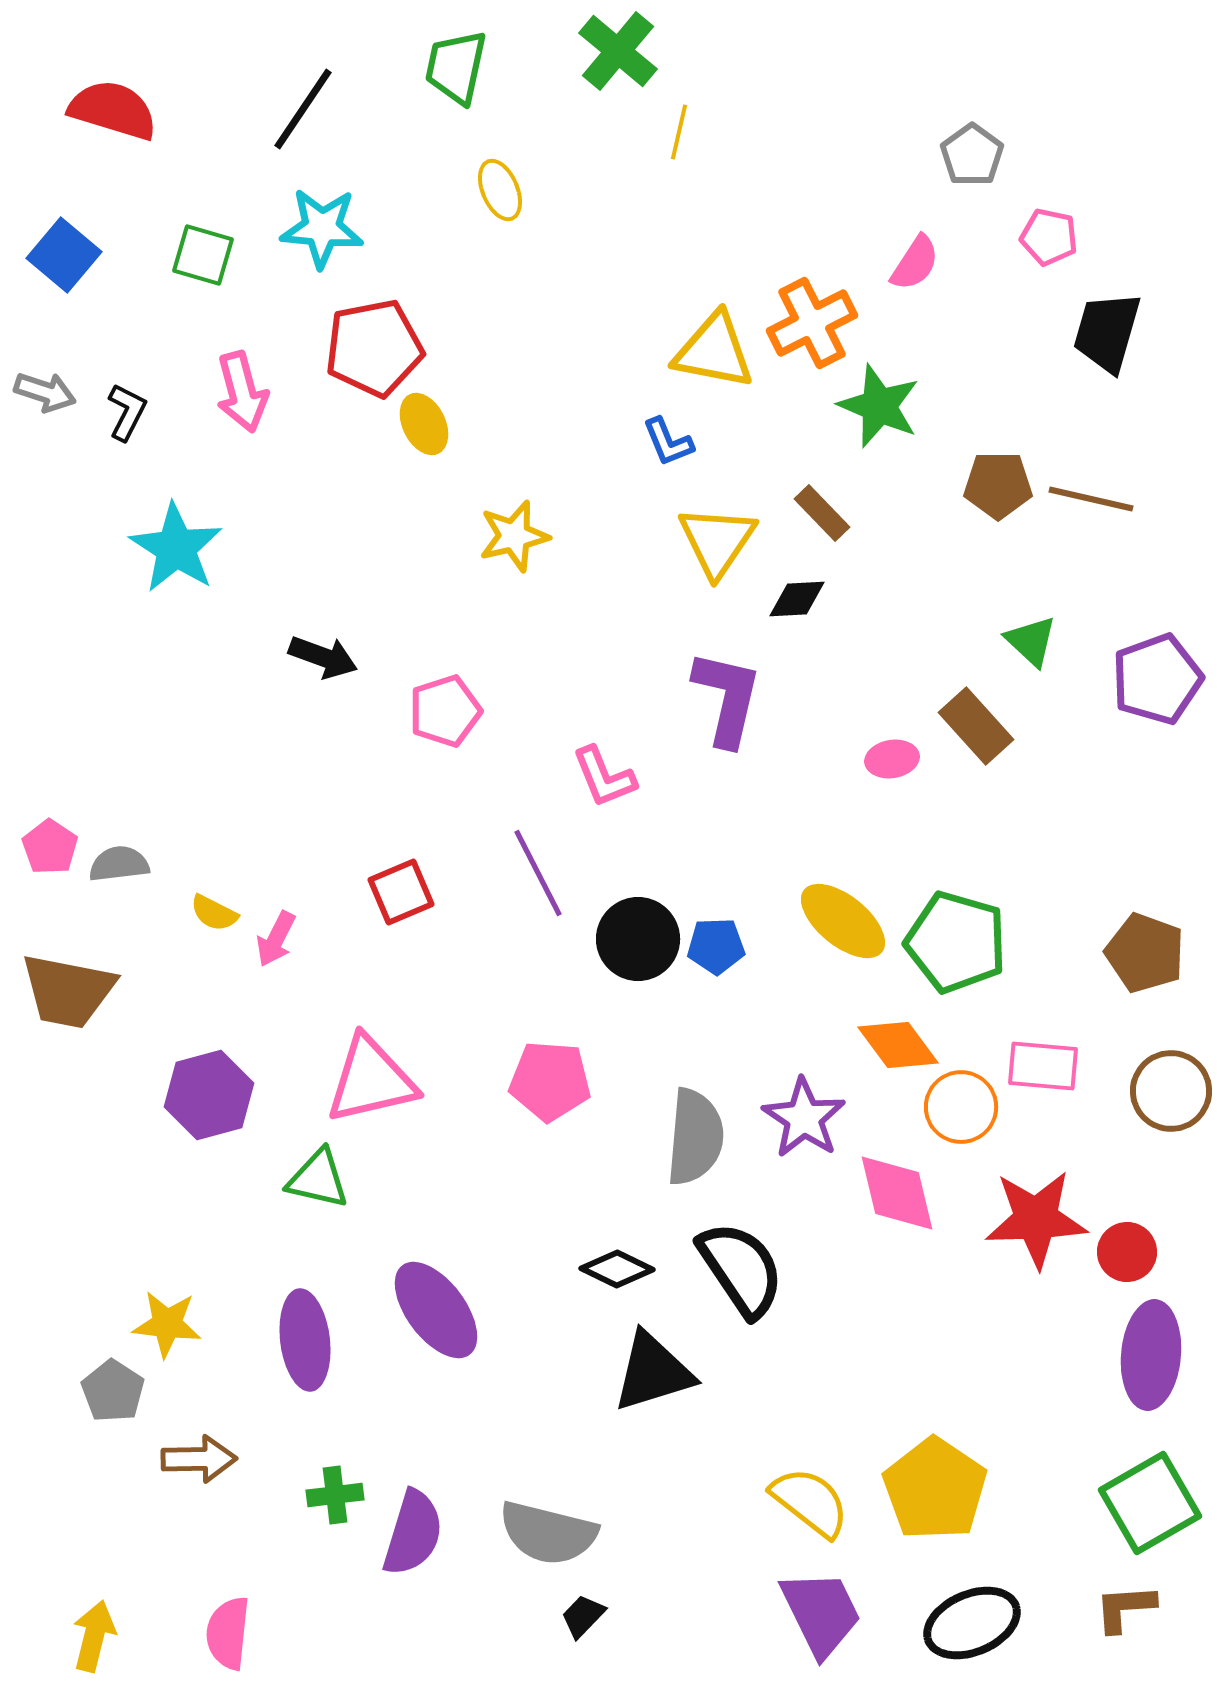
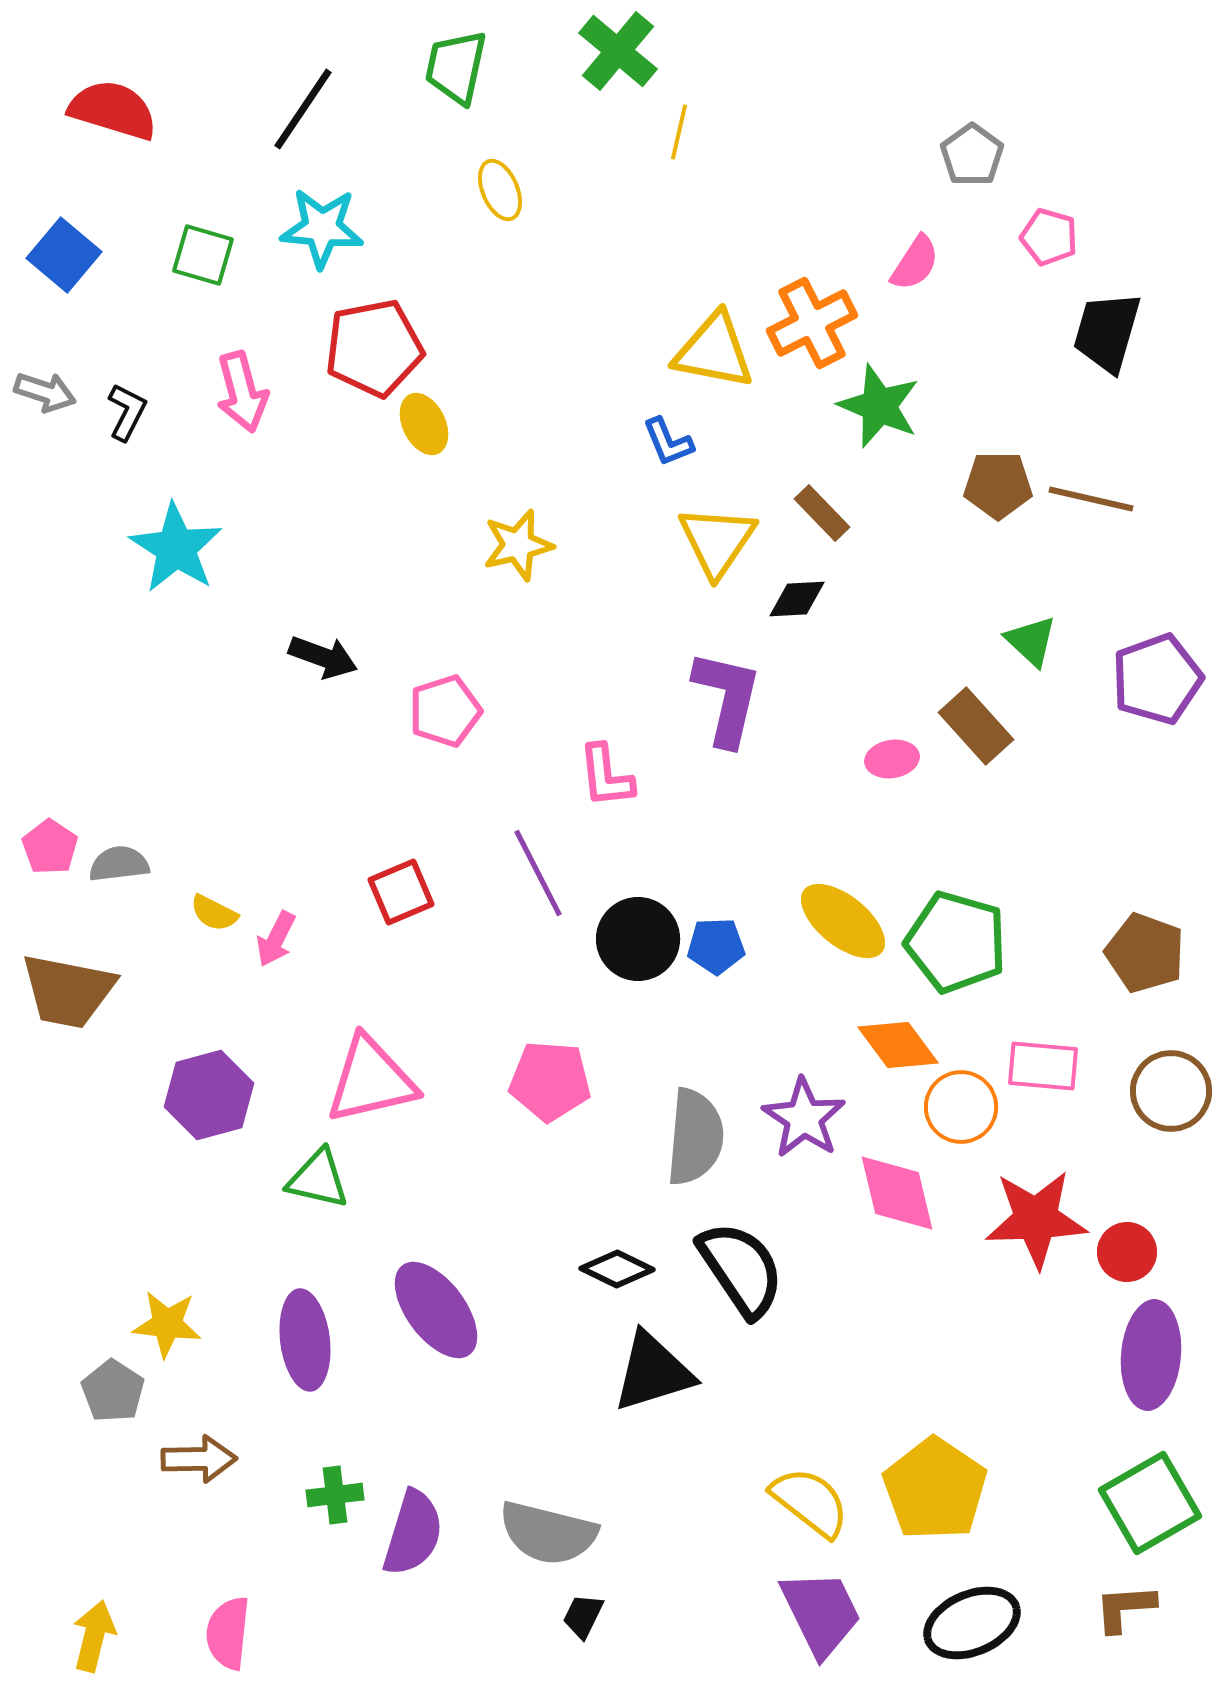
pink pentagon at (1049, 237): rotated 4 degrees clockwise
yellow star at (514, 536): moved 4 px right, 9 px down
pink L-shape at (604, 777): moved 2 px right, 1 px up; rotated 16 degrees clockwise
black trapezoid at (583, 1616): rotated 18 degrees counterclockwise
